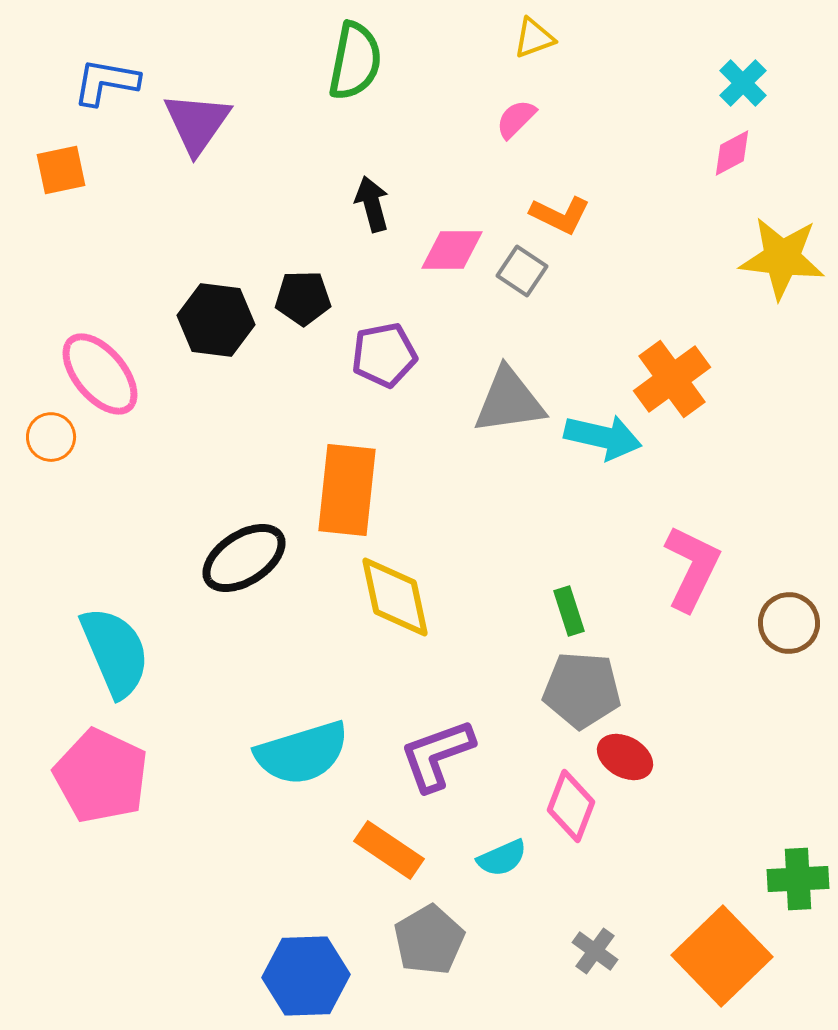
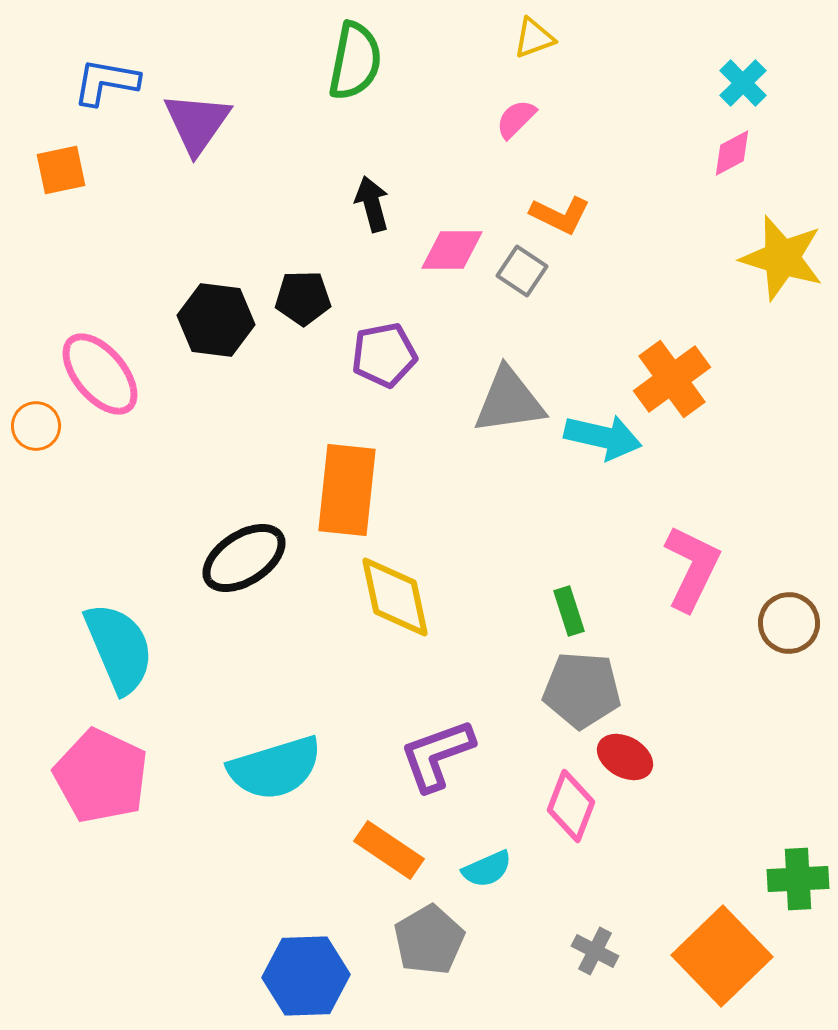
yellow star at (782, 258): rotated 10 degrees clockwise
orange circle at (51, 437): moved 15 px left, 11 px up
cyan semicircle at (115, 652): moved 4 px right, 4 px up
cyan semicircle at (302, 753): moved 27 px left, 15 px down
cyan semicircle at (502, 858): moved 15 px left, 11 px down
gray cross at (595, 951): rotated 9 degrees counterclockwise
